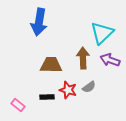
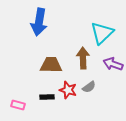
purple arrow: moved 3 px right, 4 px down
pink rectangle: rotated 24 degrees counterclockwise
